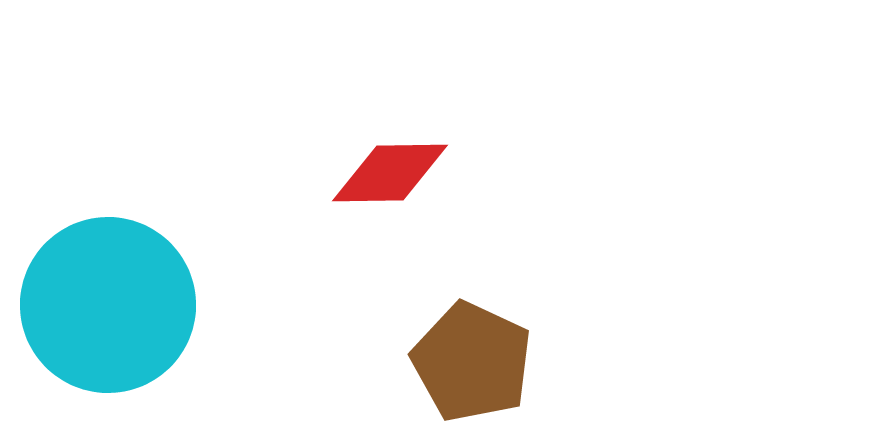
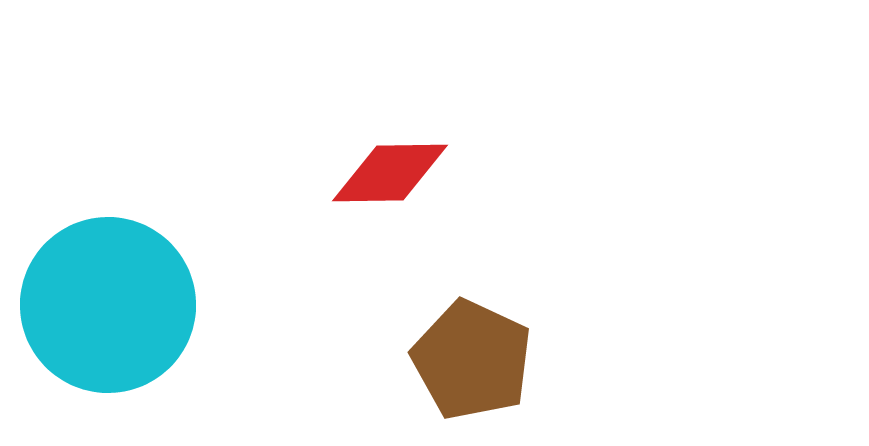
brown pentagon: moved 2 px up
